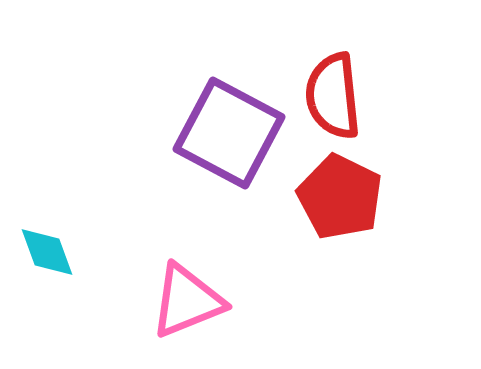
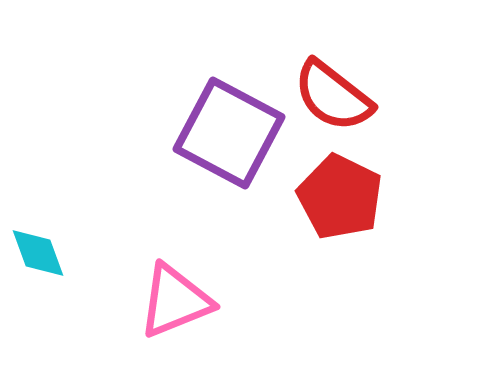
red semicircle: rotated 46 degrees counterclockwise
cyan diamond: moved 9 px left, 1 px down
pink triangle: moved 12 px left
